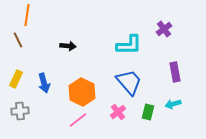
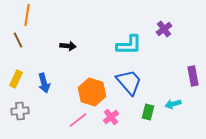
purple rectangle: moved 18 px right, 4 px down
orange hexagon: moved 10 px right; rotated 8 degrees counterclockwise
pink cross: moved 7 px left, 5 px down
